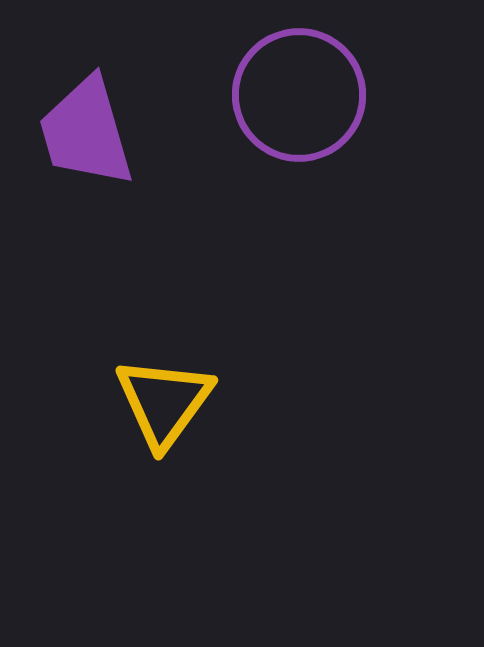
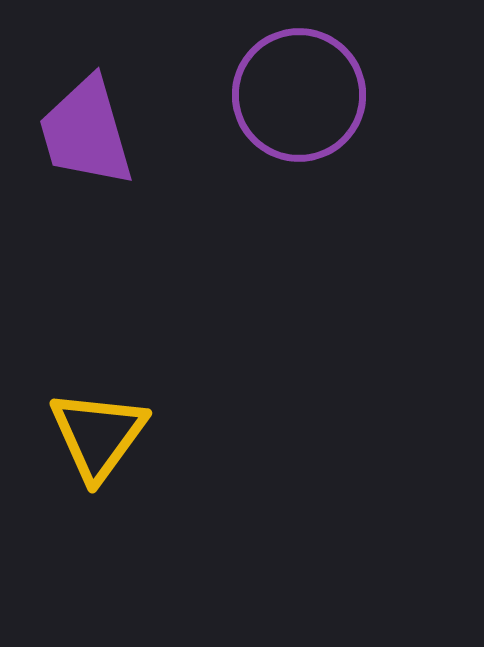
yellow triangle: moved 66 px left, 33 px down
